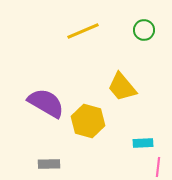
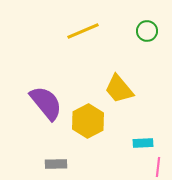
green circle: moved 3 px right, 1 px down
yellow trapezoid: moved 3 px left, 2 px down
purple semicircle: rotated 21 degrees clockwise
yellow hexagon: rotated 16 degrees clockwise
gray rectangle: moved 7 px right
